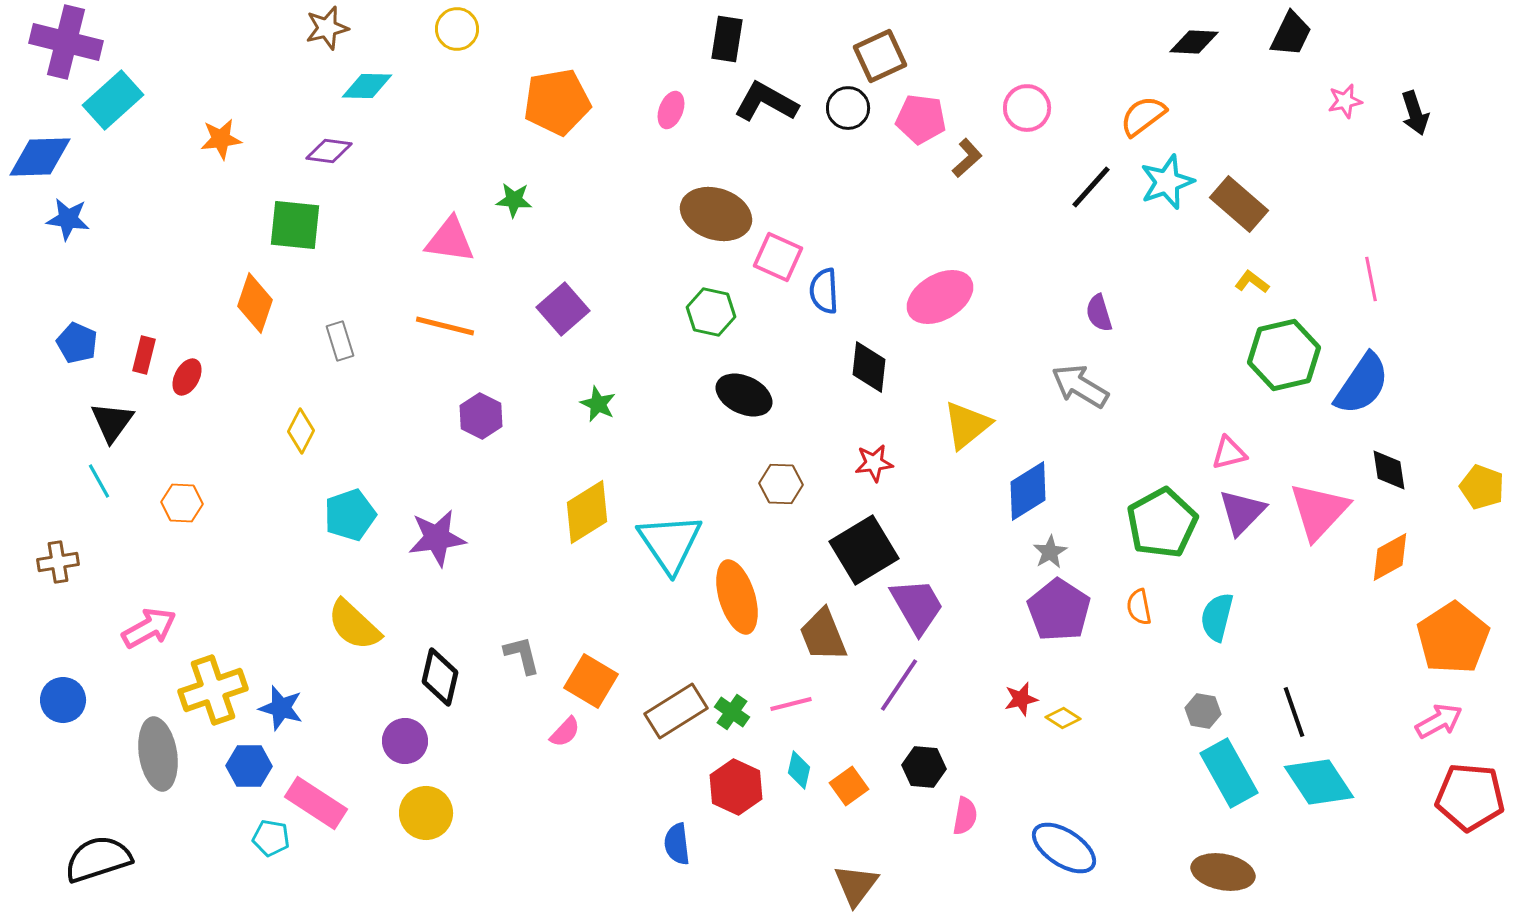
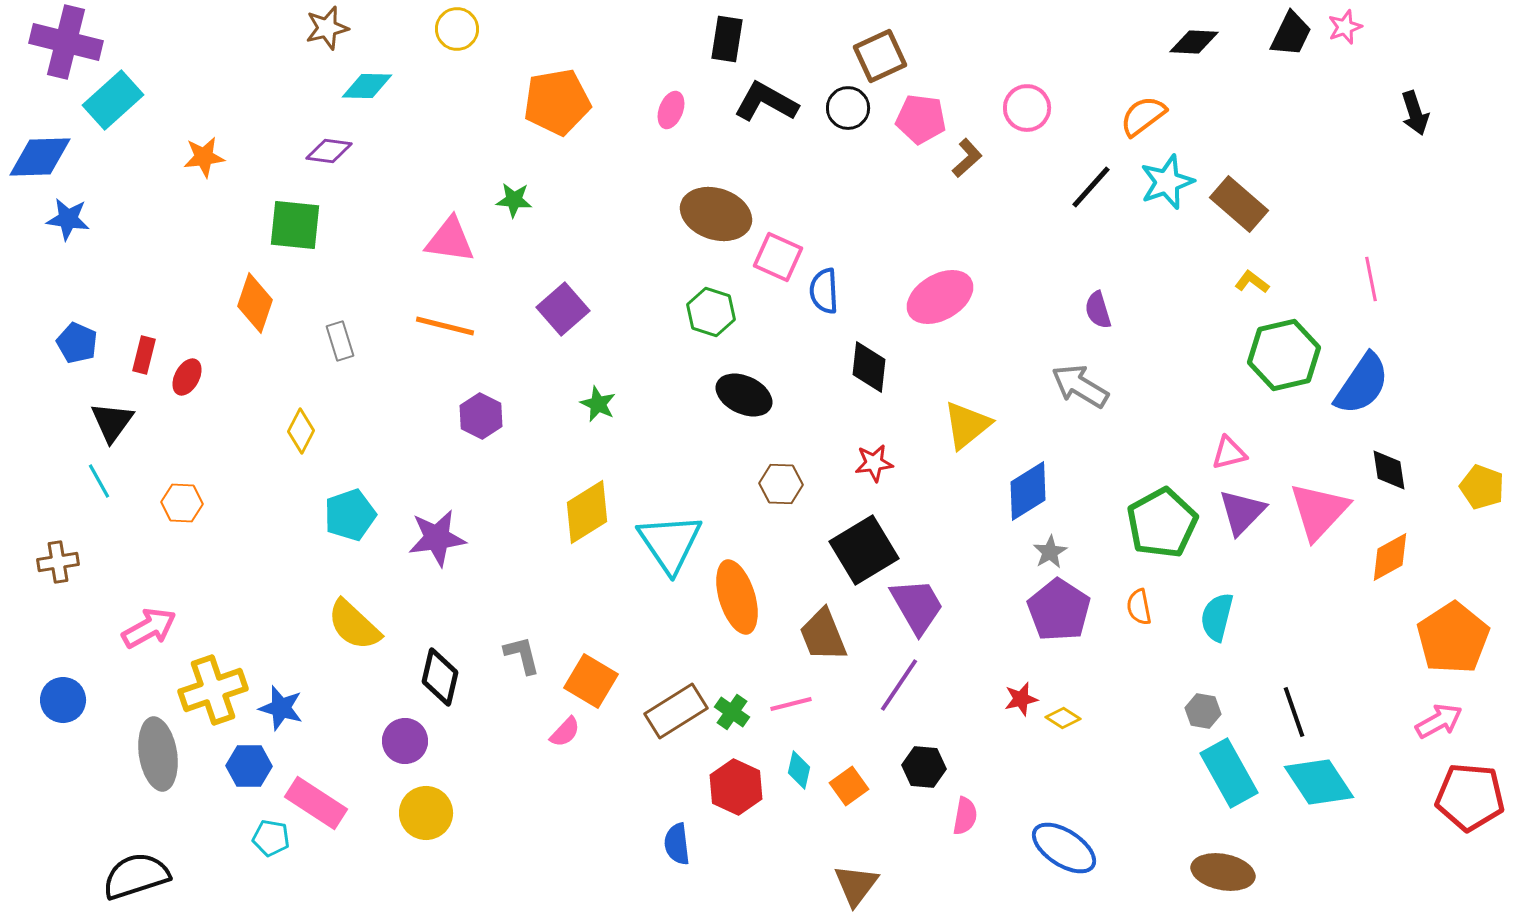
pink star at (1345, 101): moved 74 px up; rotated 8 degrees counterclockwise
orange star at (221, 139): moved 17 px left, 18 px down
green hexagon at (711, 312): rotated 6 degrees clockwise
purple semicircle at (1099, 313): moved 1 px left, 3 px up
black semicircle at (98, 859): moved 38 px right, 17 px down
